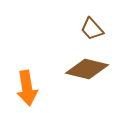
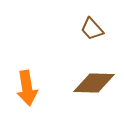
brown diamond: moved 7 px right, 14 px down; rotated 12 degrees counterclockwise
